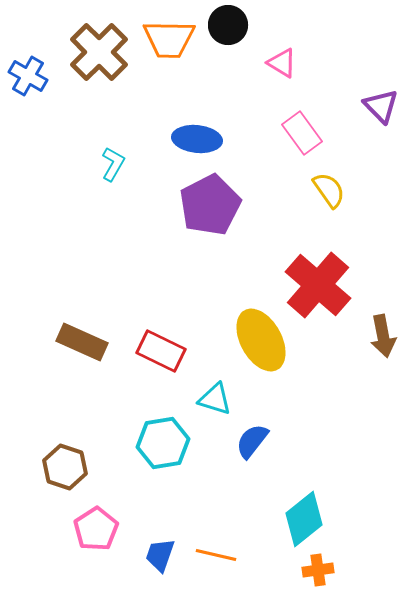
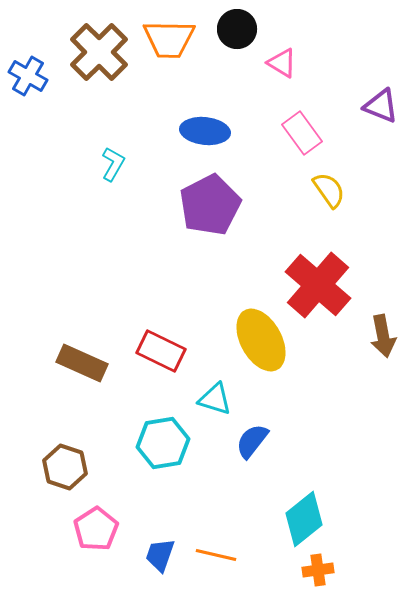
black circle: moved 9 px right, 4 px down
purple triangle: rotated 24 degrees counterclockwise
blue ellipse: moved 8 px right, 8 px up
brown rectangle: moved 21 px down
